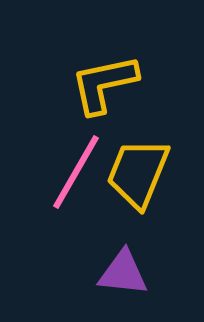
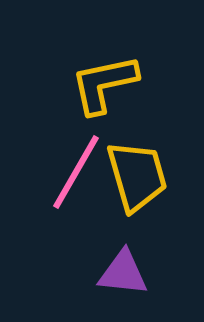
yellow trapezoid: moved 1 px left, 3 px down; rotated 142 degrees clockwise
